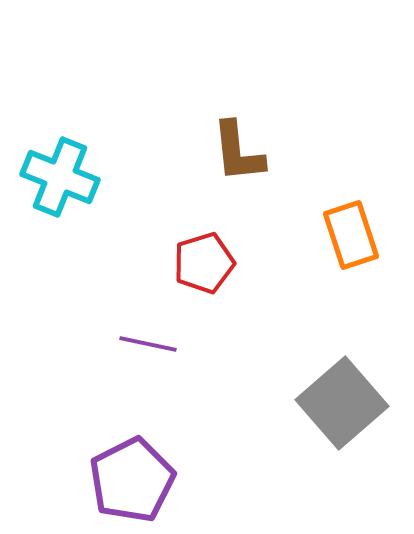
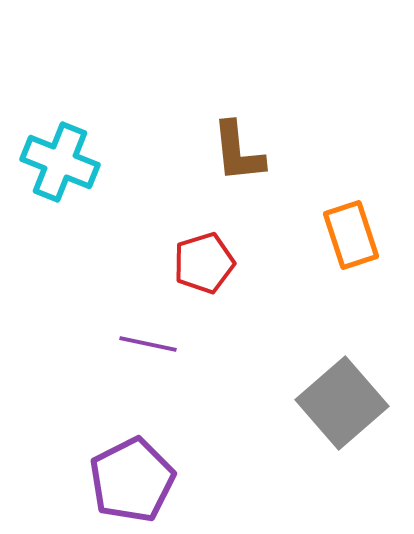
cyan cross: moved 15 px up
